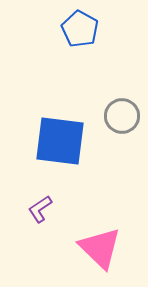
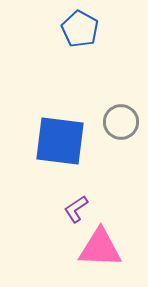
gray circle: moved 1 px left, 6 px down
purple L-shape: moved 36 px right
pink triangle: rotated 42 degrees counterclockwise
